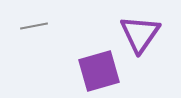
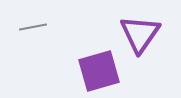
gray line: moved 1 px left, 1 px down
